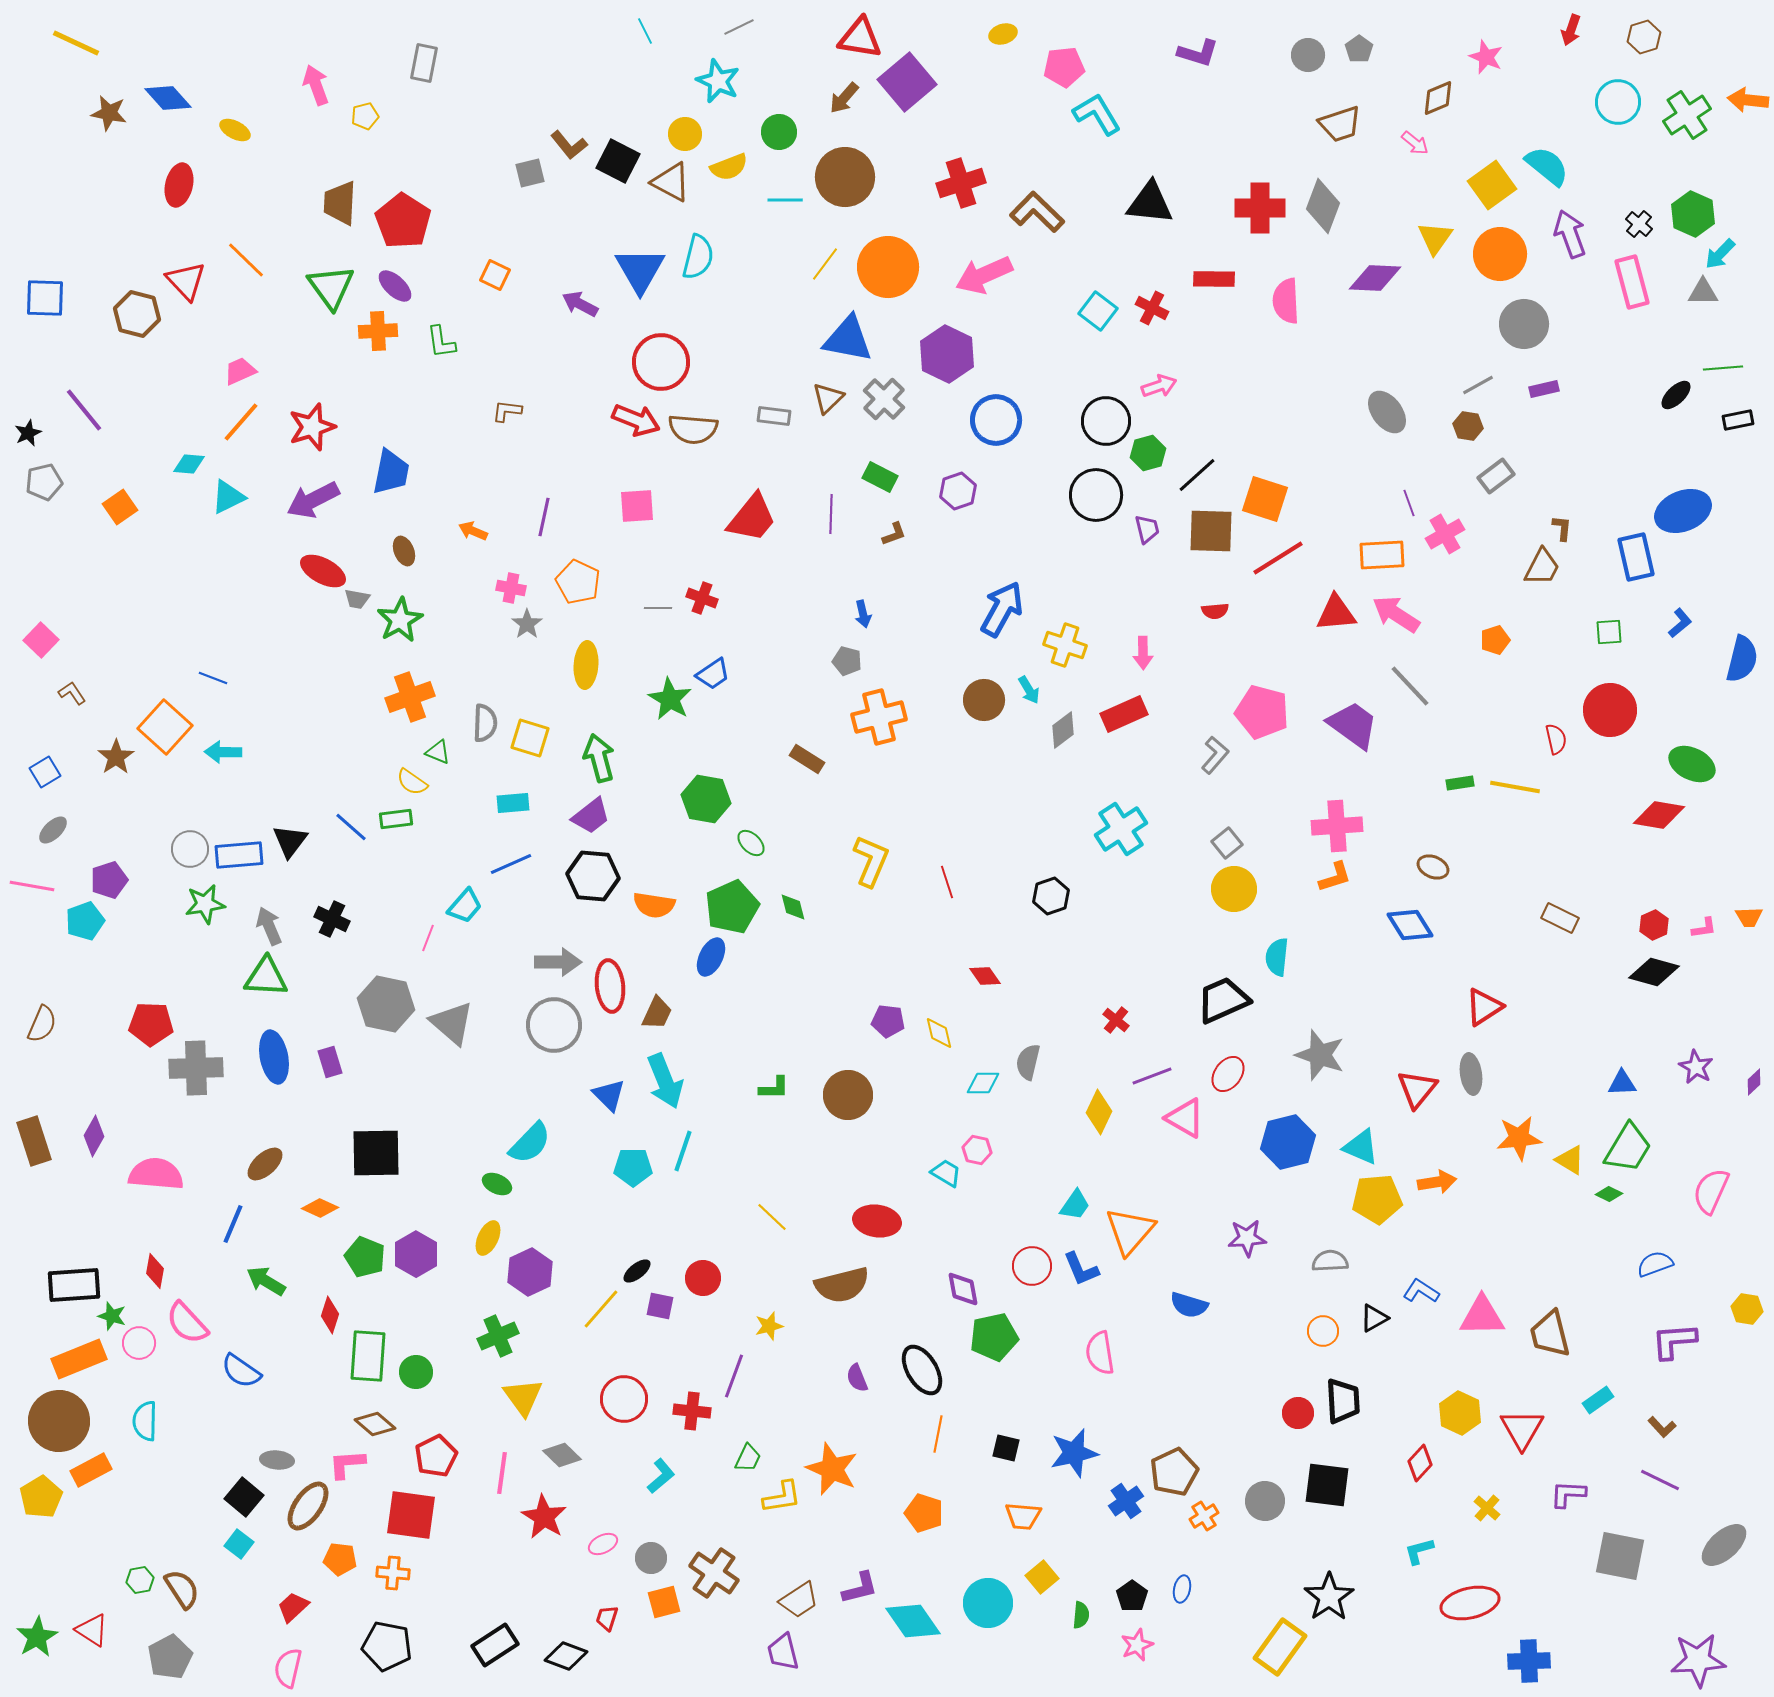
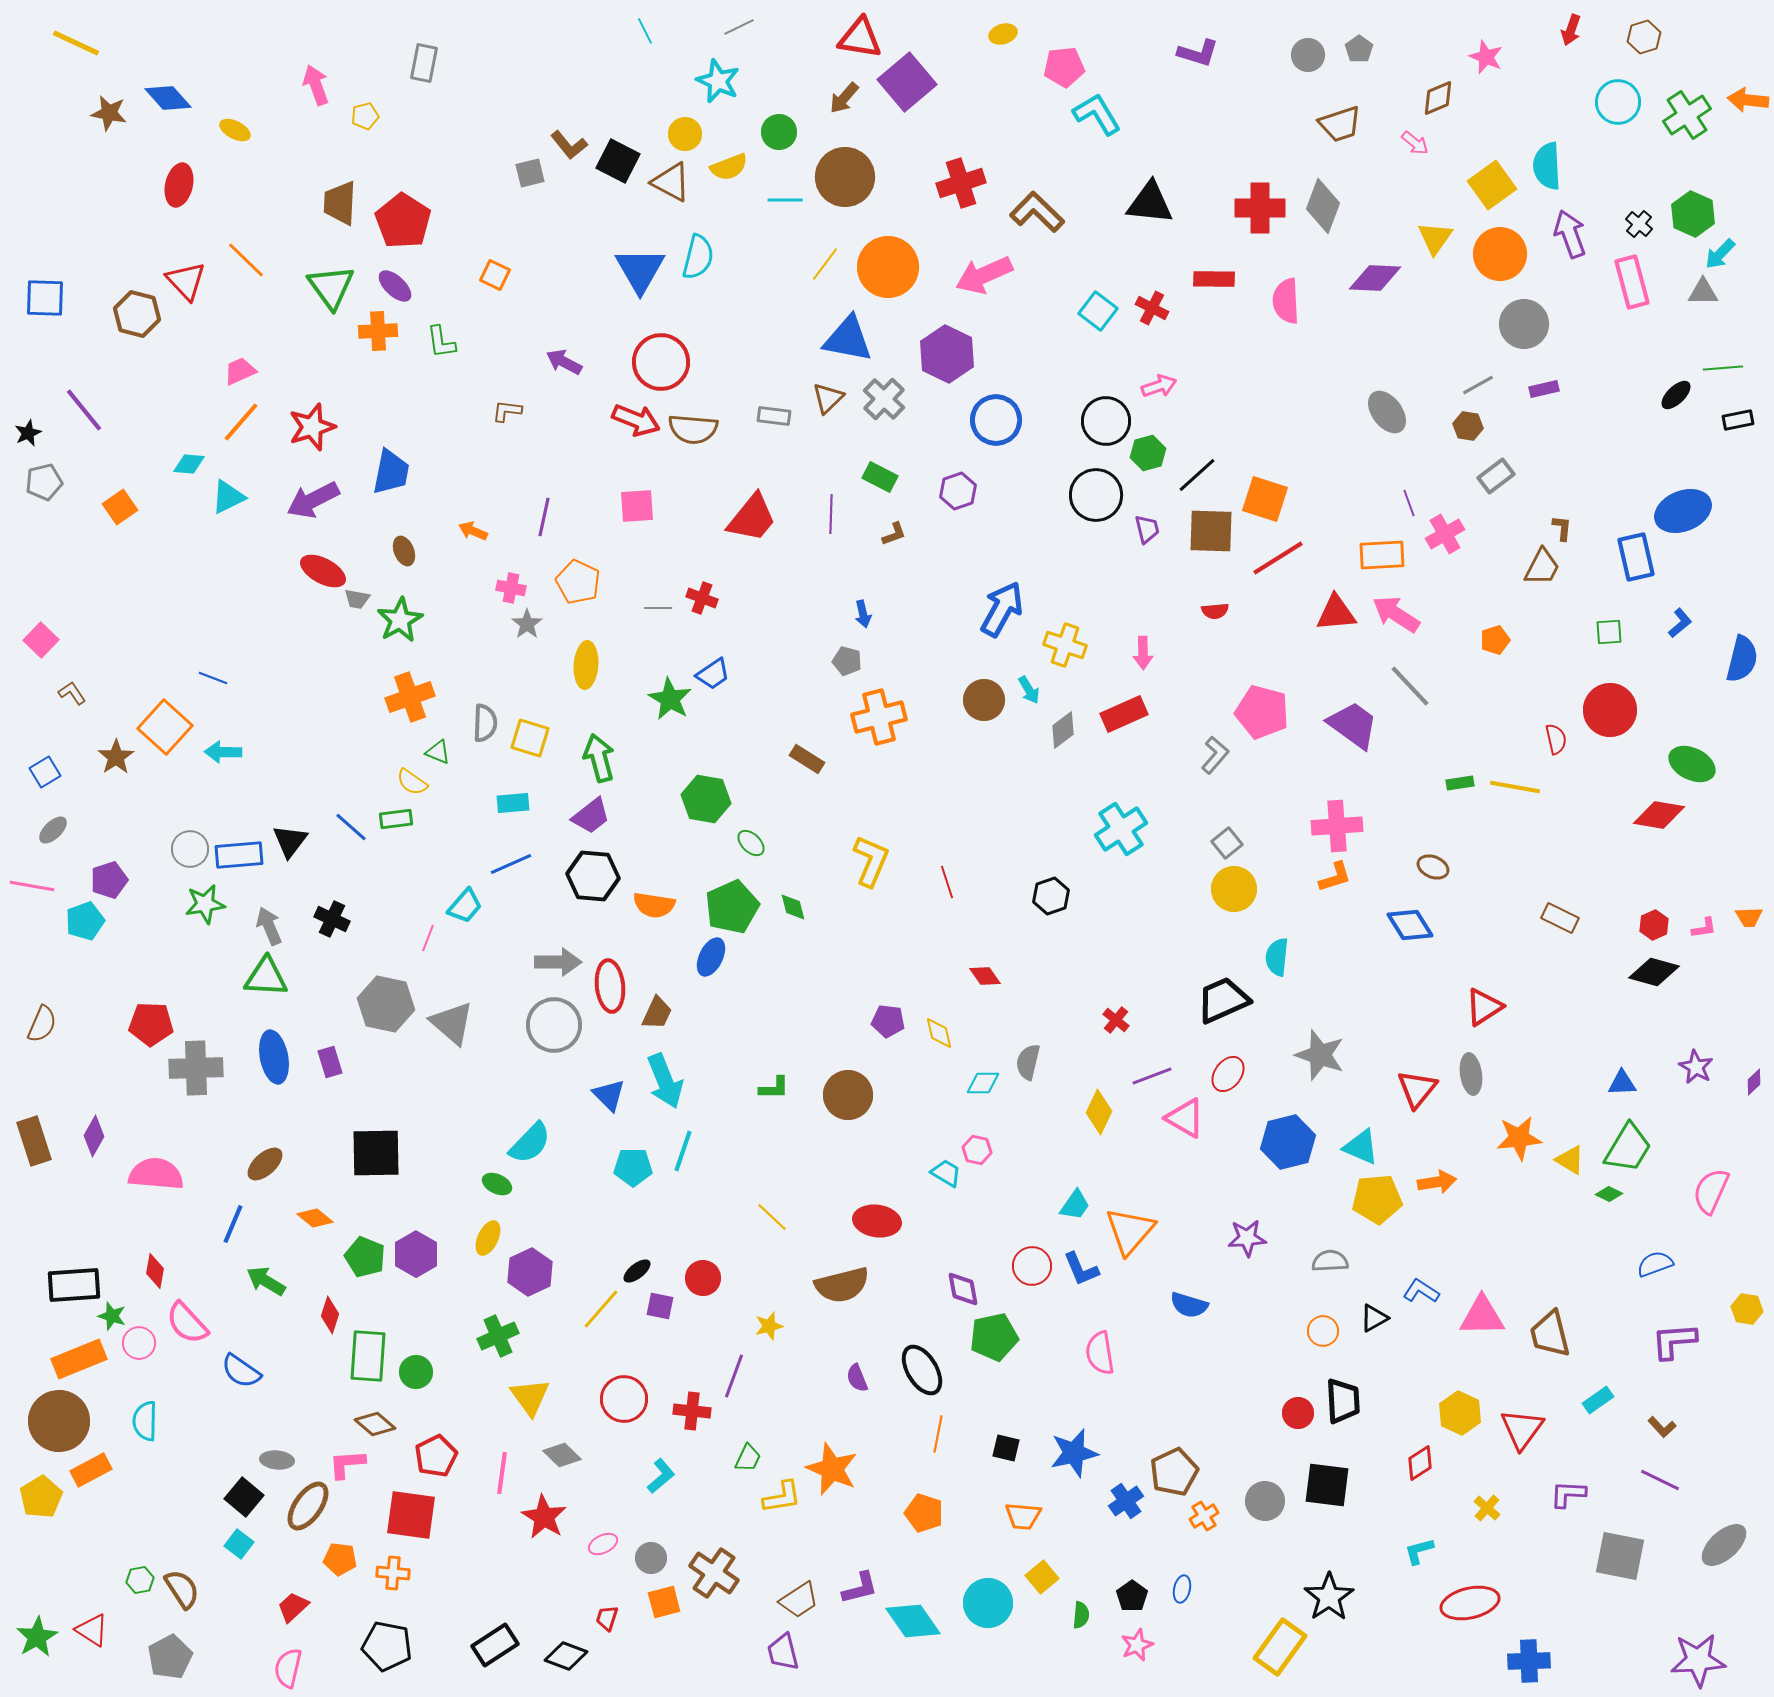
cyan semicircle at (1547, 166): rotated 132 degrees counterclockwise
purple arrow at (580, 304): moved 16 px left, 58 px down
orange diamond at (320, 1208): moved 5 px left, 10 px down; rotated 15 degrees clockwise
yellow triangle at (523, 1397): moved 7 px right
red triangle at (1522, 1429): rotated 6 degrees clockwise
red diamond at (1420, 1463): rotated 15 degrees clockwise
